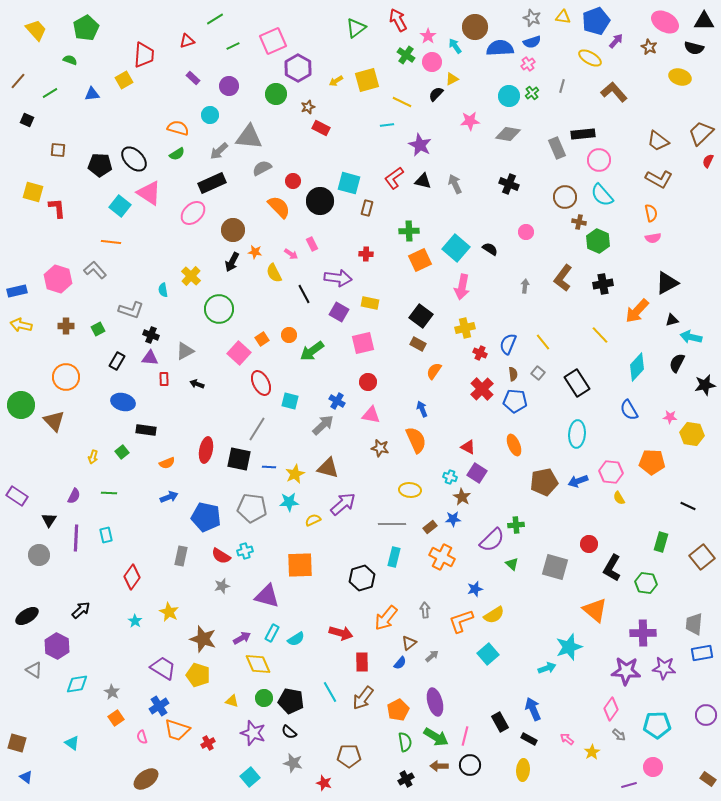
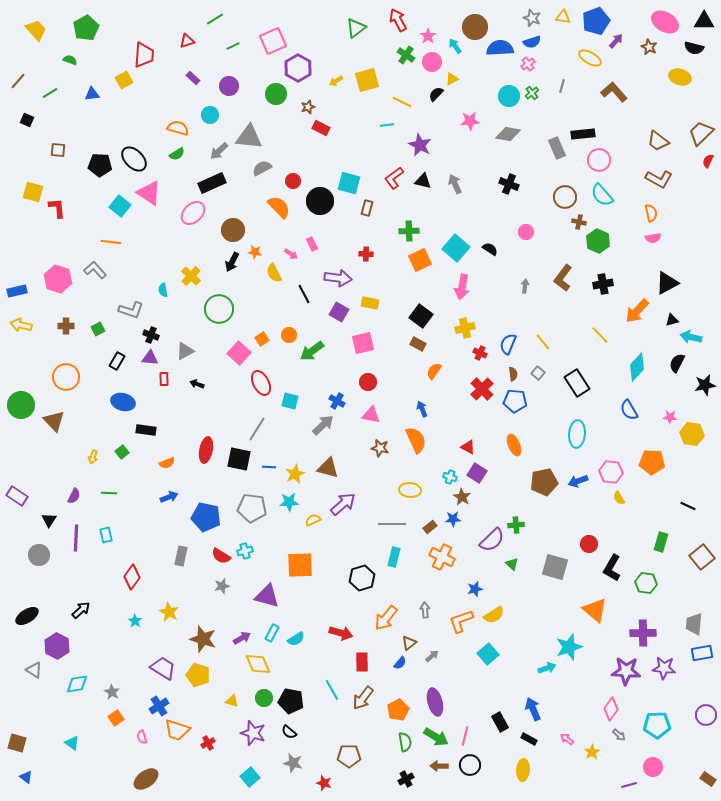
cyan line at (330, 692): moved 2 px right, 2 px up
